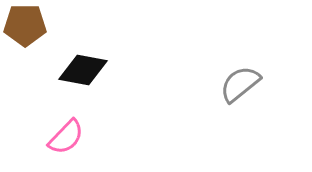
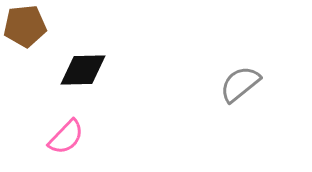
brown pentagon: moved 1 px down; rotated 6 degrees counterclockwise
black diamond: rotated 12 degrees counterclockwise
